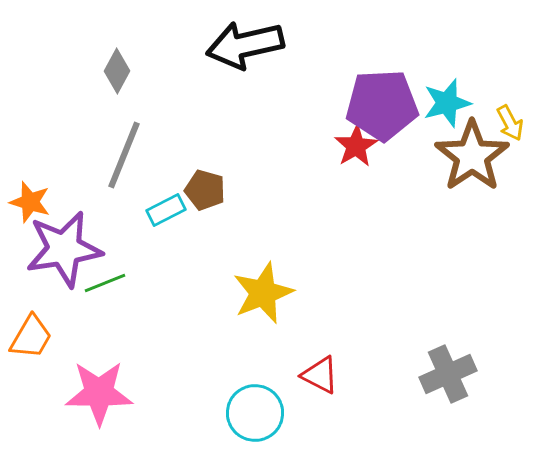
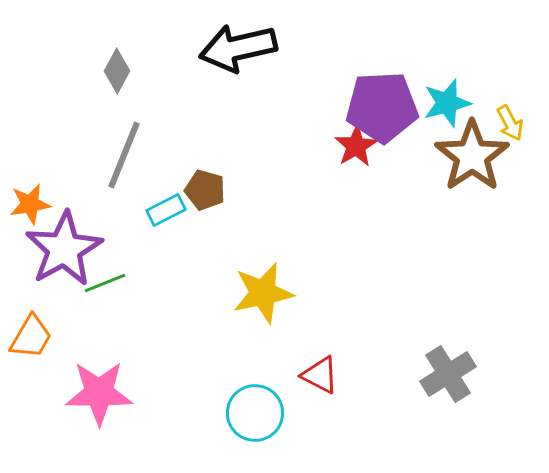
black arrow: moved 7 px left, 3 px down
purple pentagon: moved 2 px down
orange star: moved 2 px down; rotated 27 degrees counterclockwise
purple star: rotated 20 degrees counterclockwise
yellow star: rotated 10 degrees clockwise
gray cross: rotated 8 degrees counterclockwise
